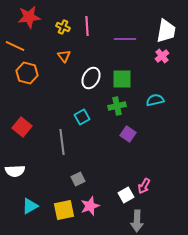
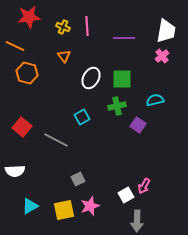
purple line: moved 1 px left, 1 px up
purple square: moved 10 px right, 9 px up
gray line: moved 6 px left, 2 px up; rotated 55 degrees counterclockwise
